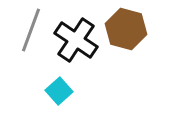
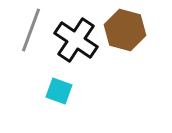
brown hexagon: moved 1 px left, 1 px down
cyan square: rotated 28 degrees counterclockwise
